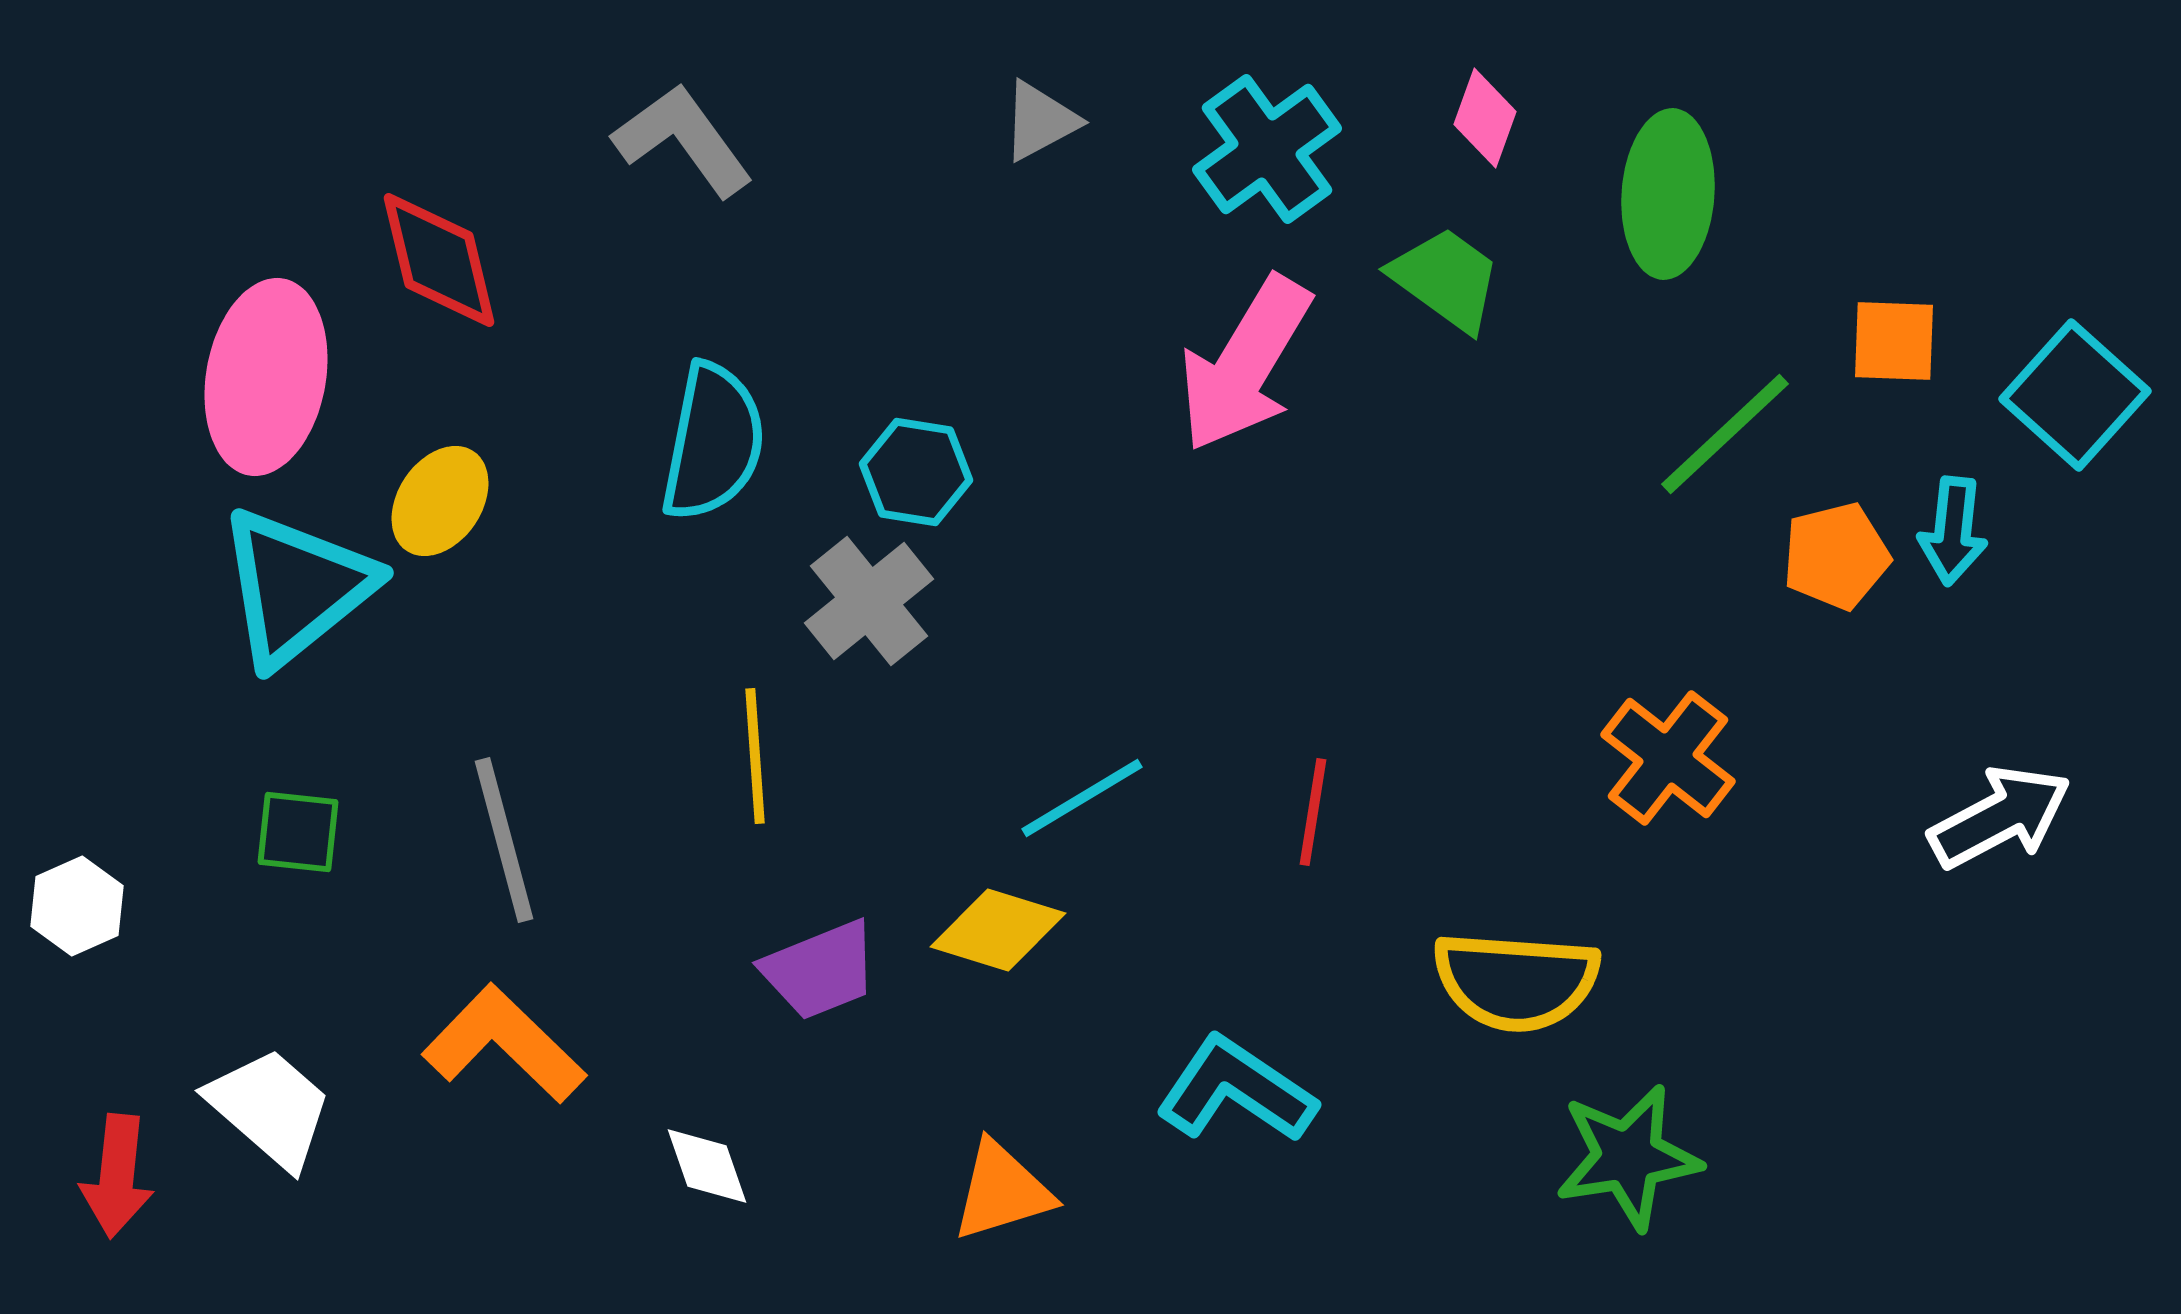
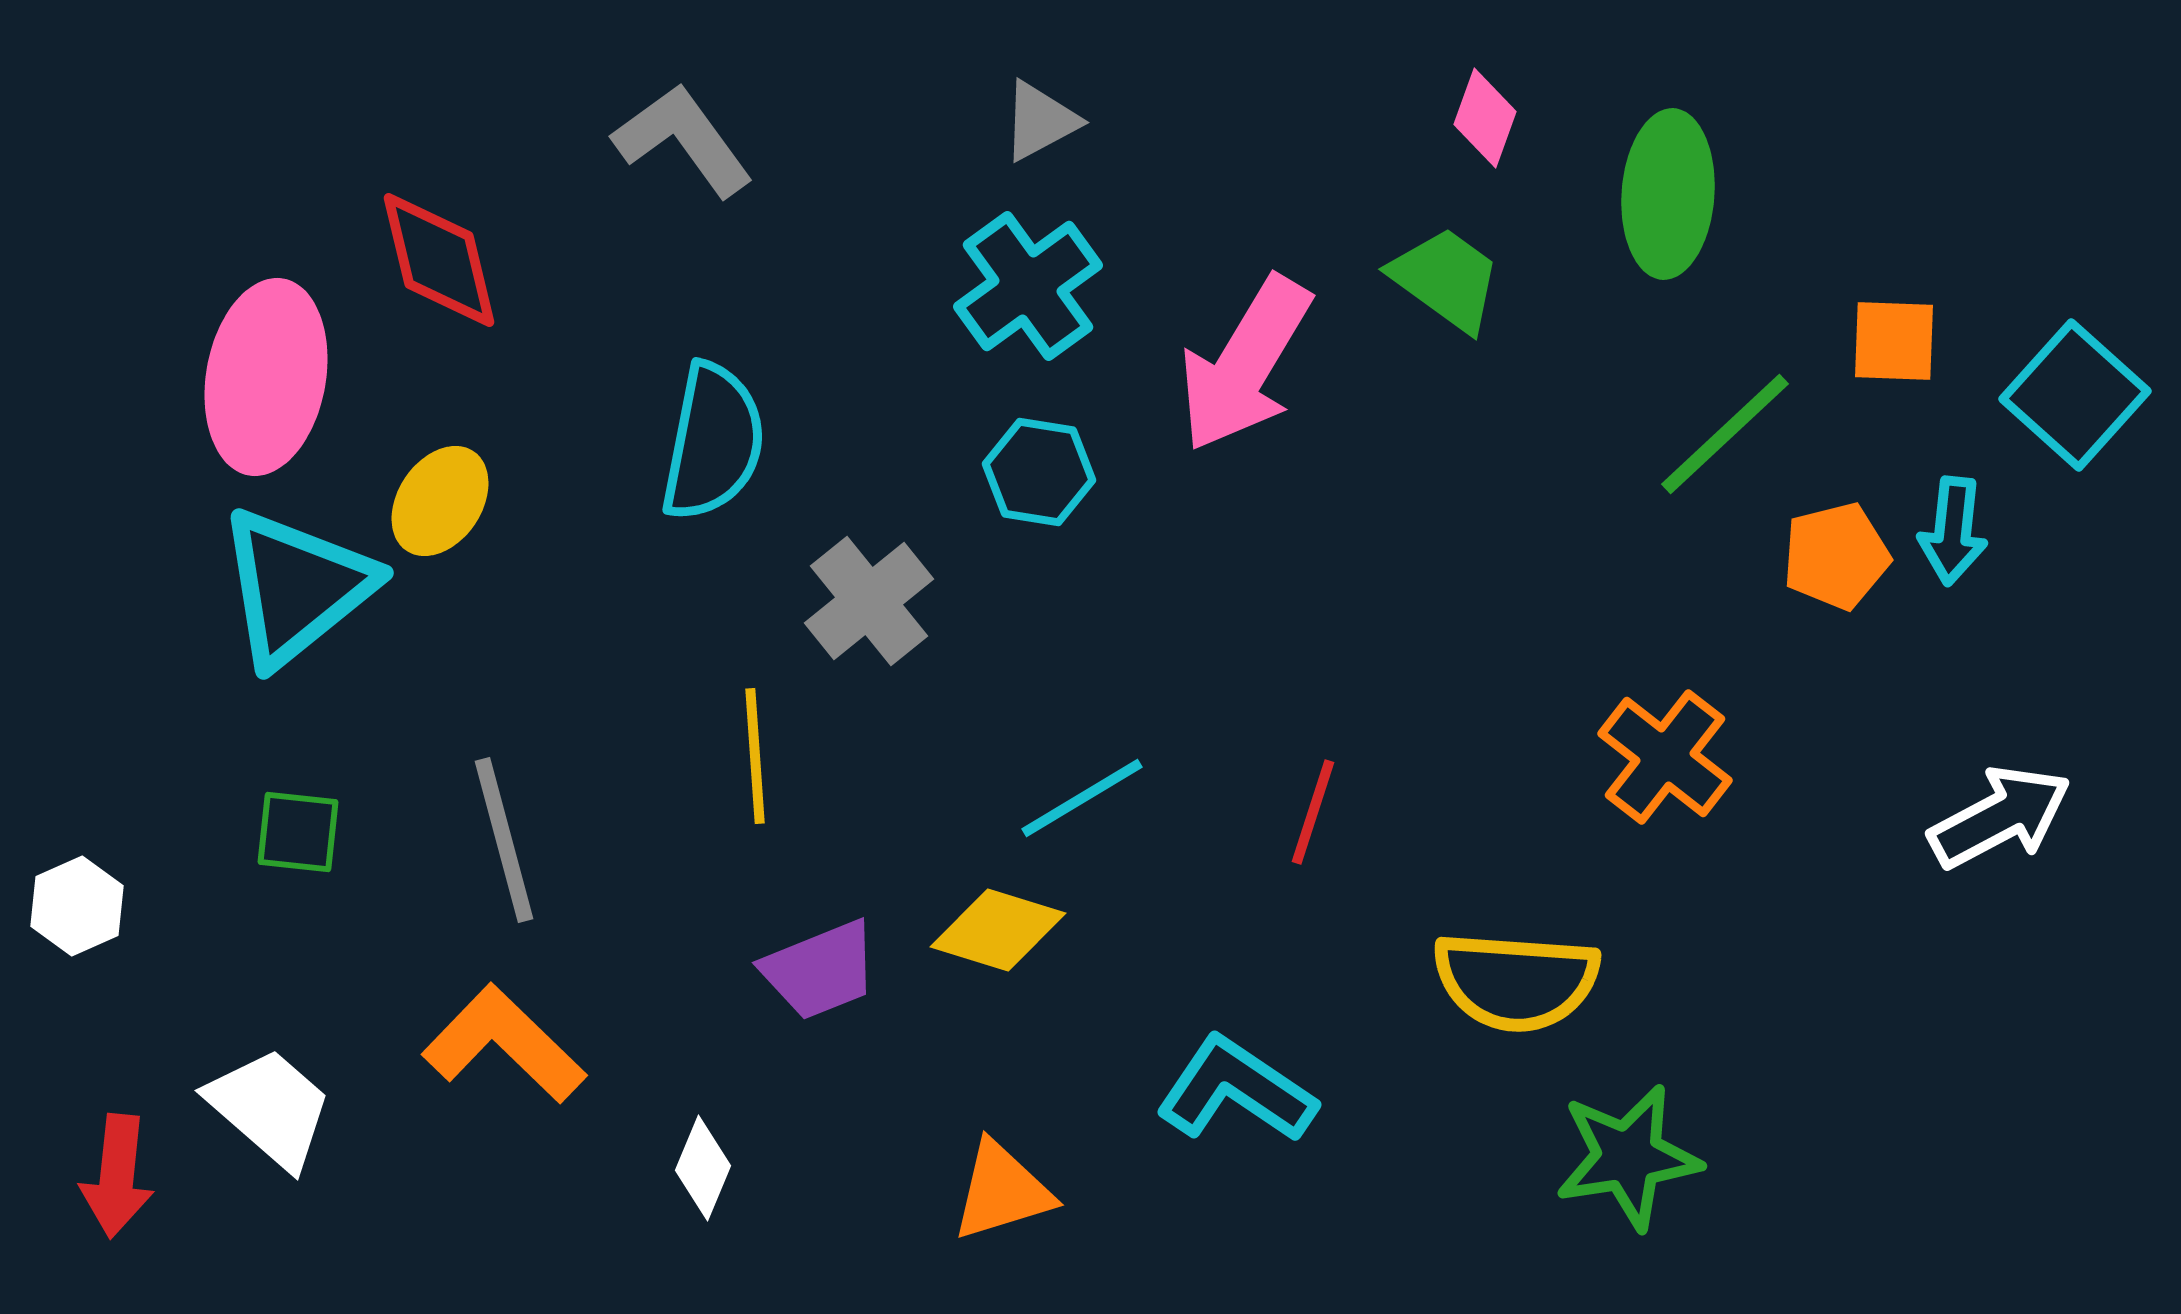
cyan cross: moved 239 px left, 137 px down
cyan hexagon: moved 123 px right
orange cross: moved 3 px left, 1 px up
red line: rotated 9 degrees clockwise
white diamond: moved 4 px left, 2 px down; rotated 42 degrees clockwise
